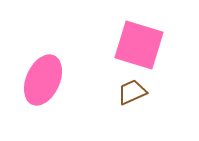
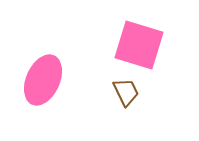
brown trapezoid: moved 6 px left; rotated 88 degrees clockwise
